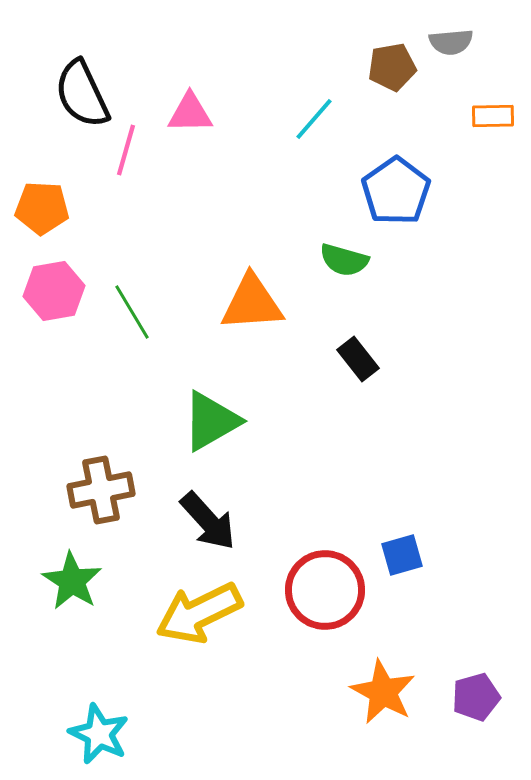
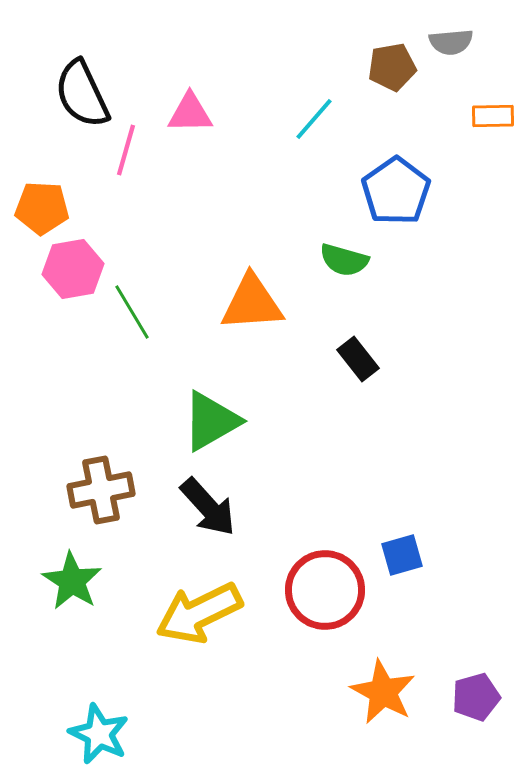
pink hexagon: moved 19 px right, 22 px up
black arrow: moved 14 px up
